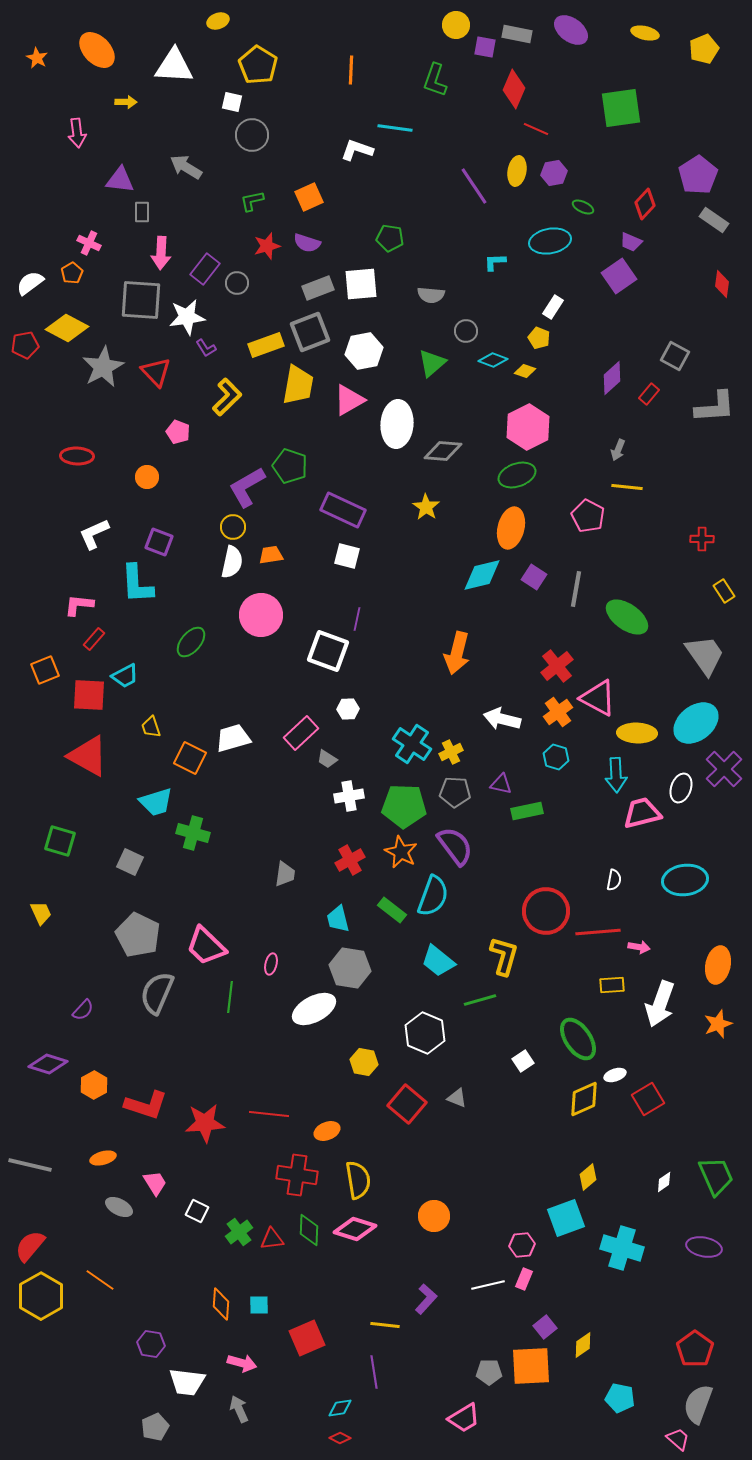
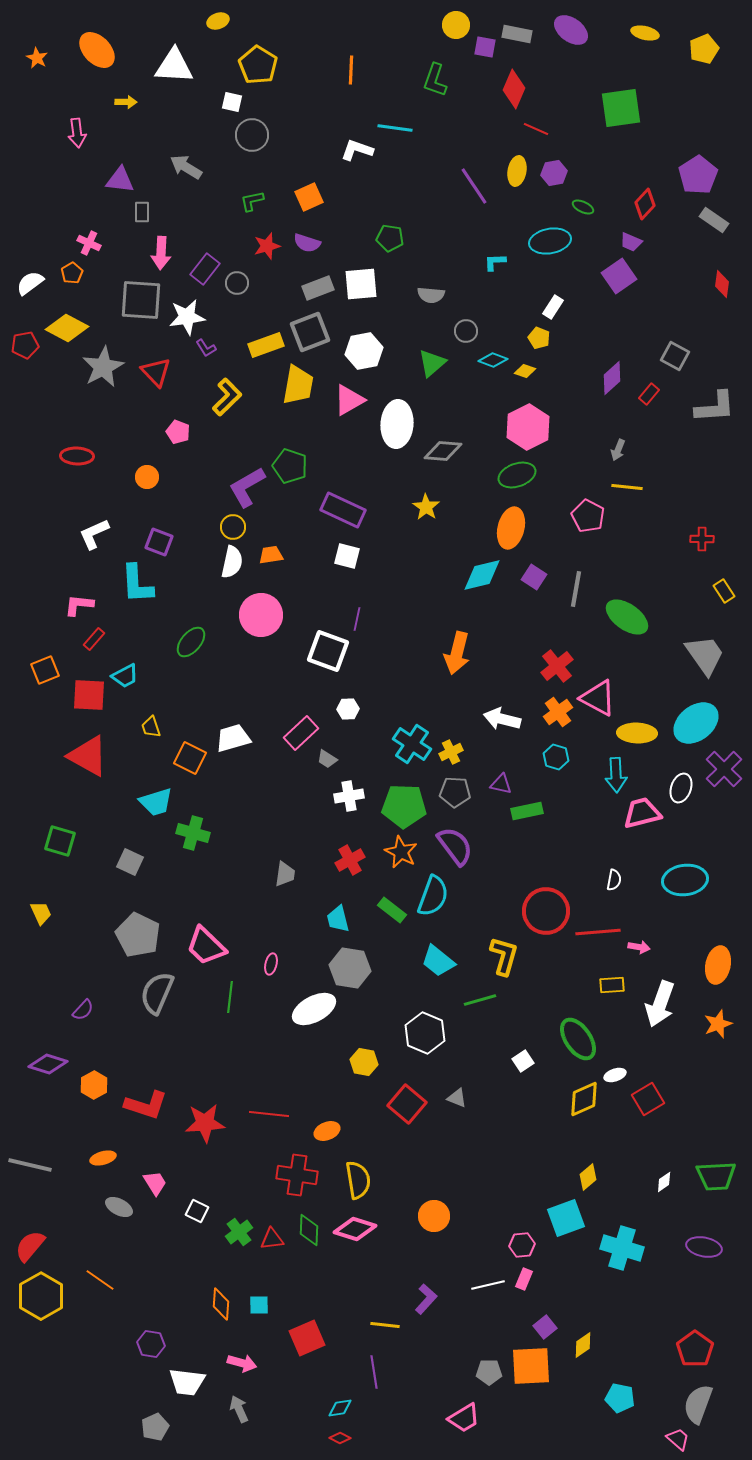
green trapezoid at (716, 1176): rotated 111 degrees clockwise
